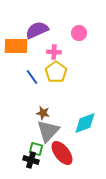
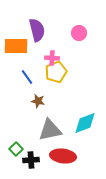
purple semicircle: rotated 100 degrees clockwise
pink cross: moved 2 px left, 6 px down
yellow pentagon: rotated 15 degrees clockwise
blue line: moved 5 px left
brown star: moved 5 px left, 12 px up
gray triangle: moved 2 px right, 1 px up; rotated 35 degrees clockwise
green square: moved 20 px left; rotated 32 degrees clockwise
red ellipse: moved 1 px right, 3 px down; rotated 45 degrees counterclockwise
black cross: rotated 21 degrees counterclockwise
